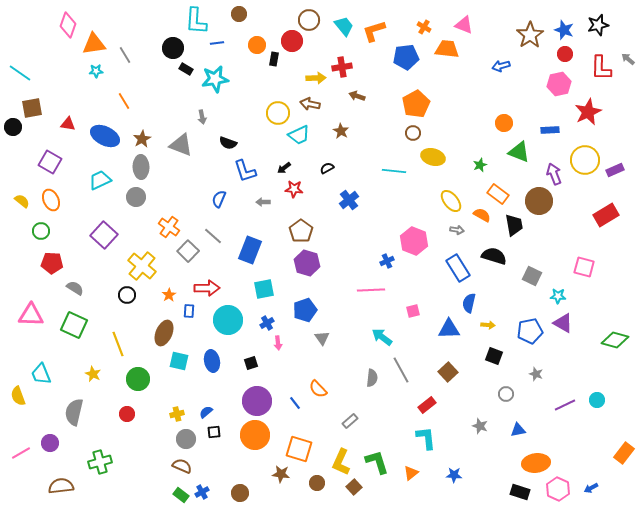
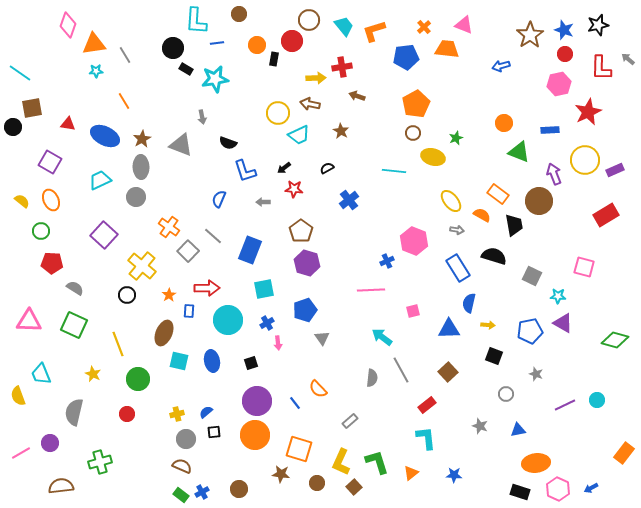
orange cross at (424, 27): rotated 16 degrees clockwise
green star at (480, 165): moved 24 px left, 27 px up
pink triangle at (31, 315): moved 2 px left, 6 px down
brown circle at (240, 493): moved 1 px left, 4 px up
